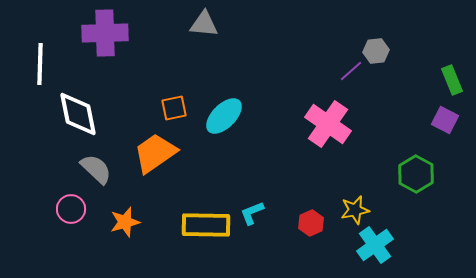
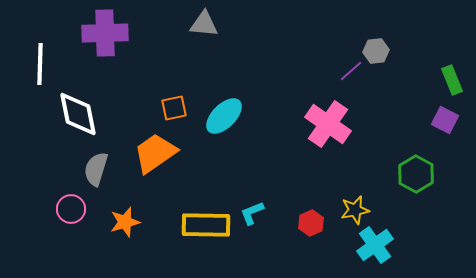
gray semicircle: rotated 116 degrees counterclockwise
